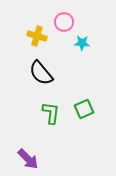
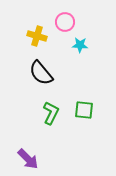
pink circle: moved 1 px right
cyan star: moved 2 px left, 2 px down
green square: moved 1 px down; rotated 30 degrees clockwise
green L-shape: rotated 20 degrees clockwise
